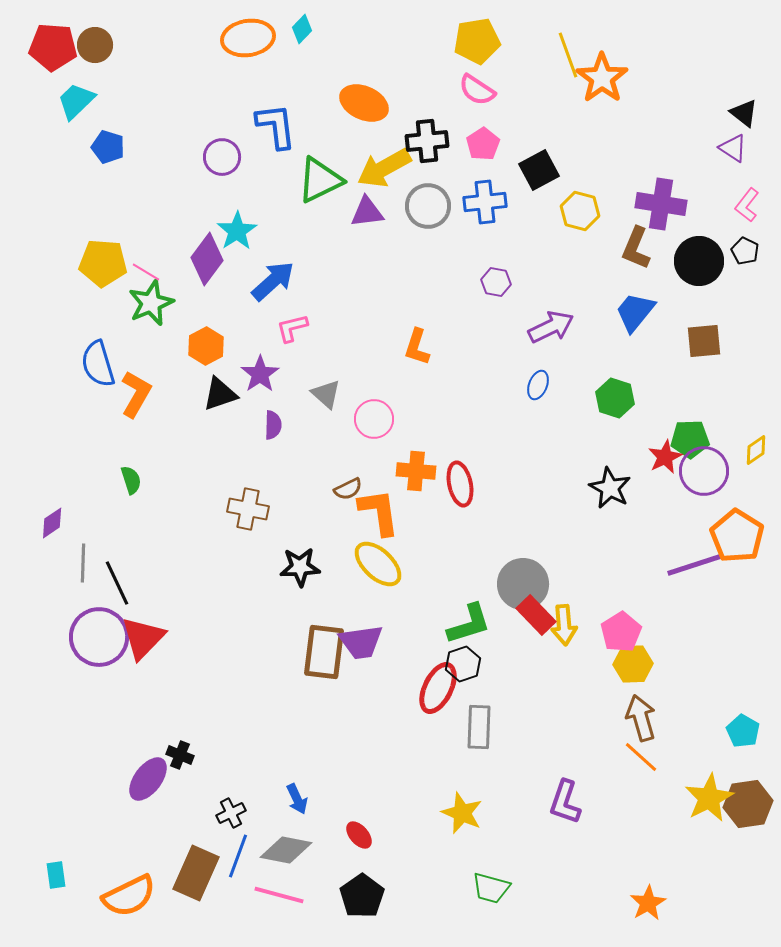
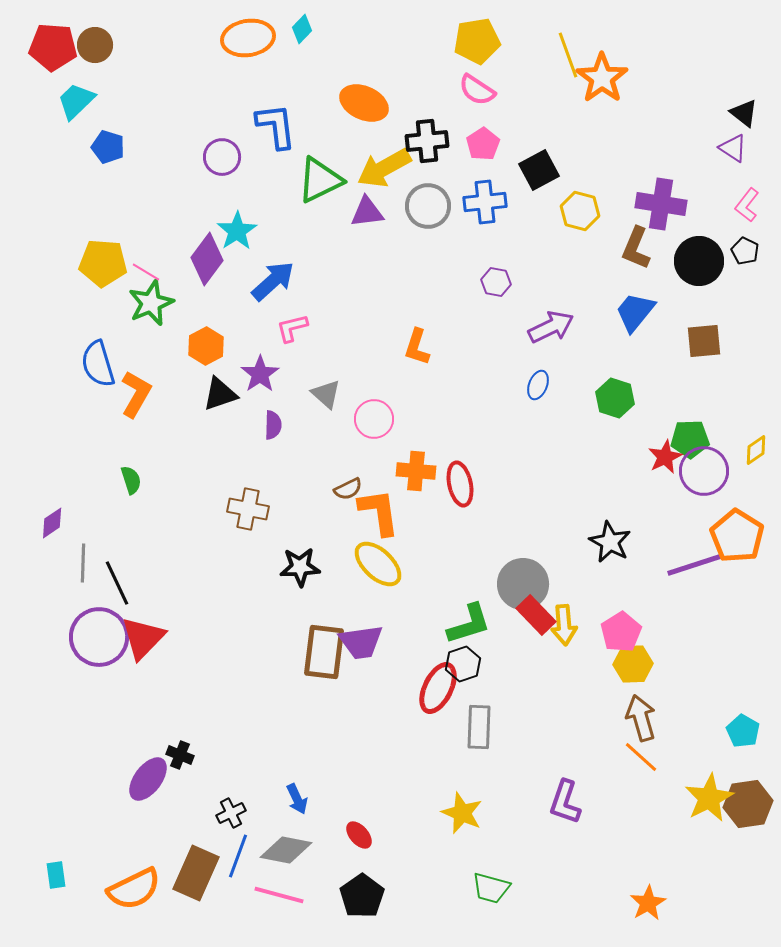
black star at (610, 488): moved 54 px down
orange semicircle at (129, 896): moved 5 px right, 7 px up
